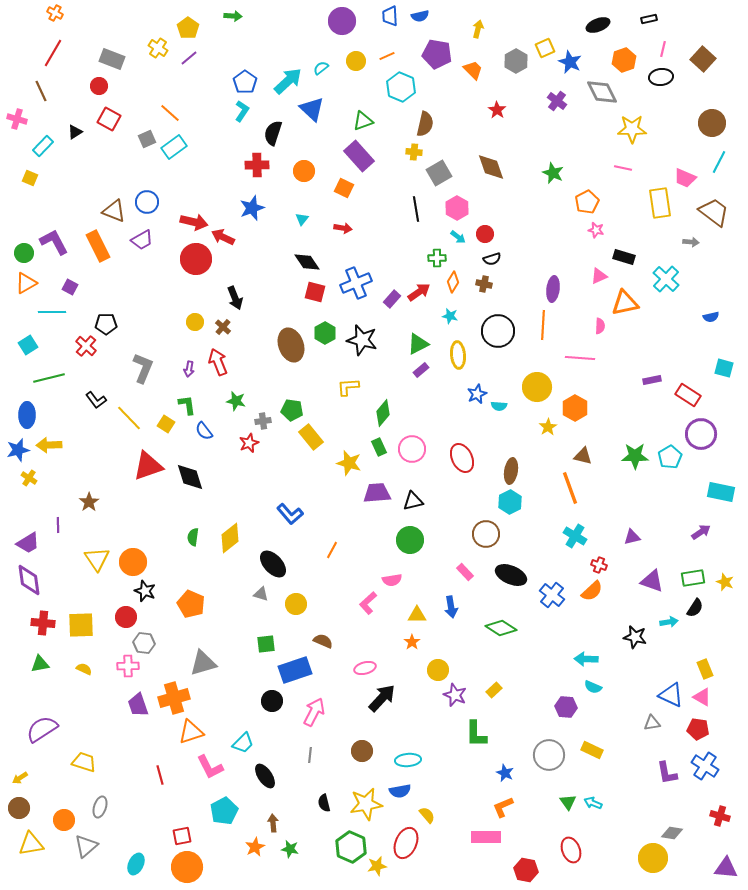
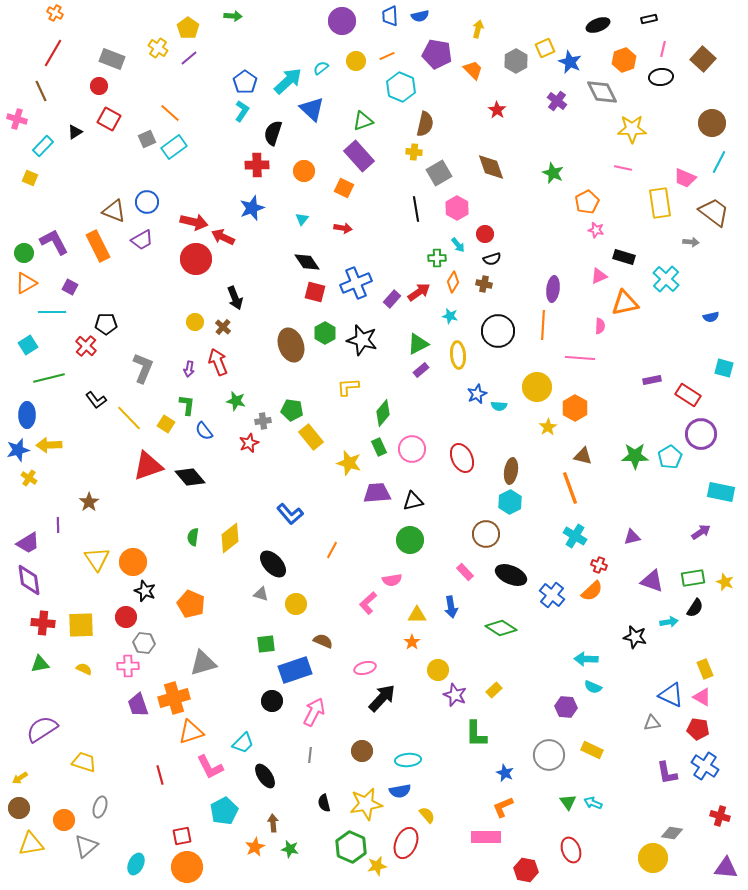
cyan arrow at (458, 237): moved 8 px down; rotated 14 degrees clockwise
green L-shape at (187, 405): rotated 15 degrees clockwise
black diamond at (190, 477): rotated 24 degrees counterclockwise
